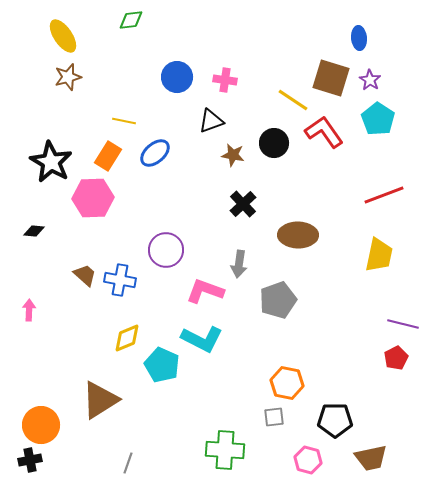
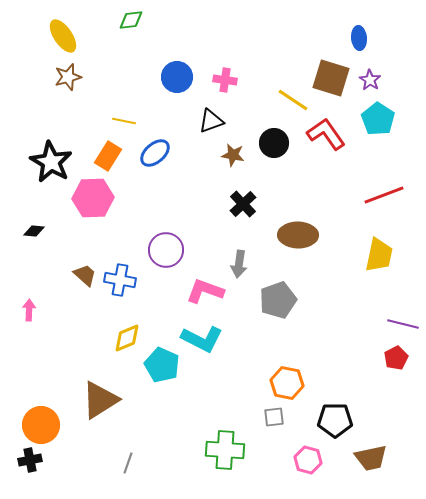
red L-shape at (324, 132): moved 2 px right, 2 px down
